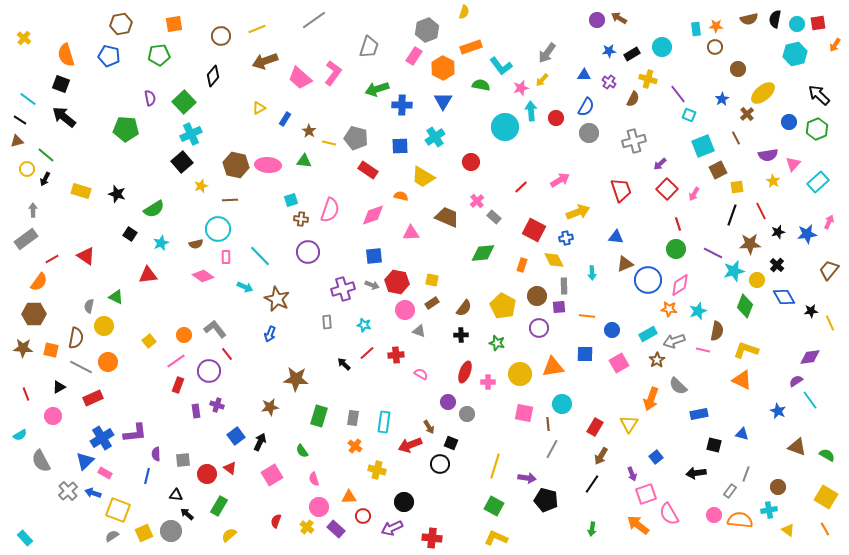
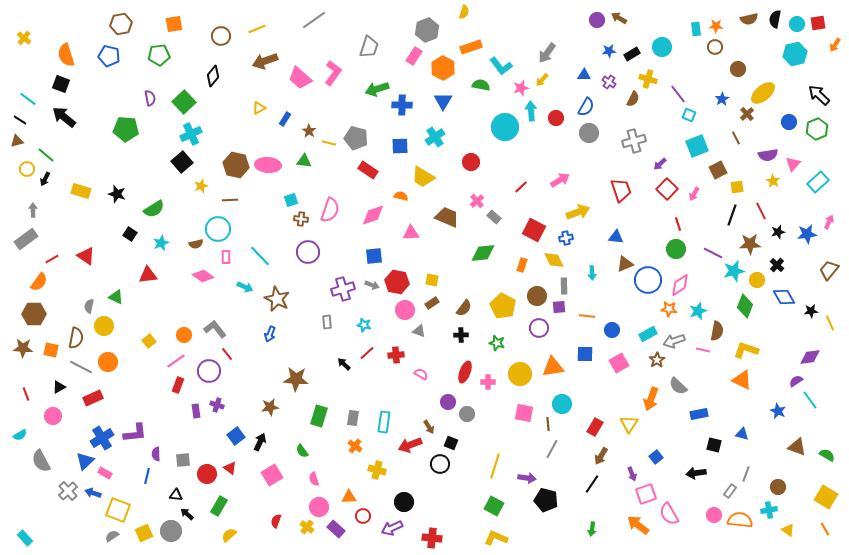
cyan square at (703, 146): moved 6 px left
